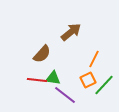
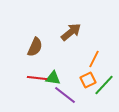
brown semicircle: moved 7 px left, 7 px up; rotated 18 degrees counterclockwise
red line: moved 2 px up
